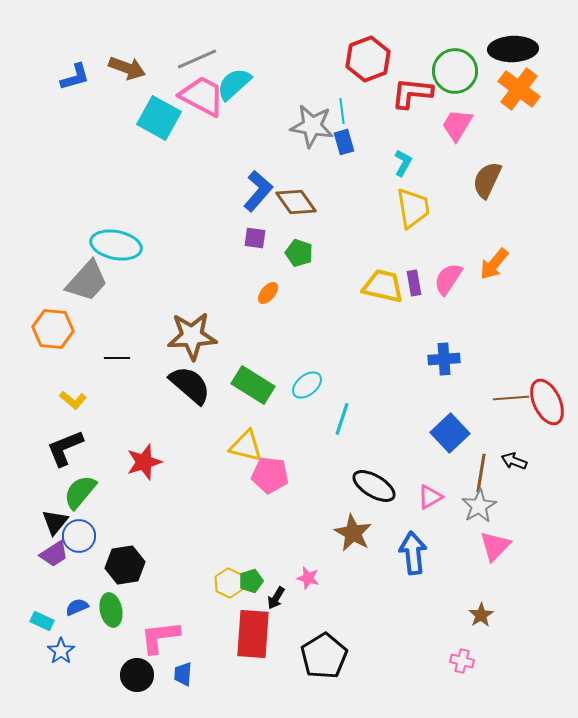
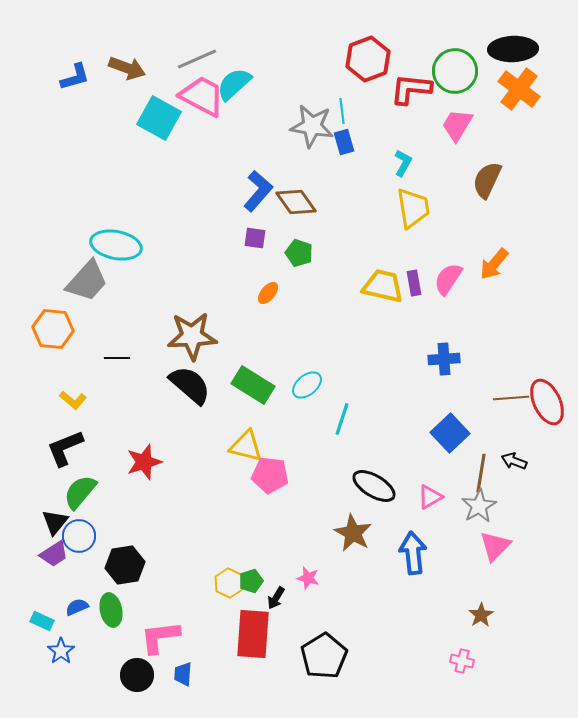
red L-shape at (412, 93): moved 1 px left, 4 px up
